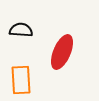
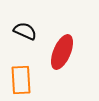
black semicircle: moved 4 px right, 1 px down; rotated 20 degrees clockwise
